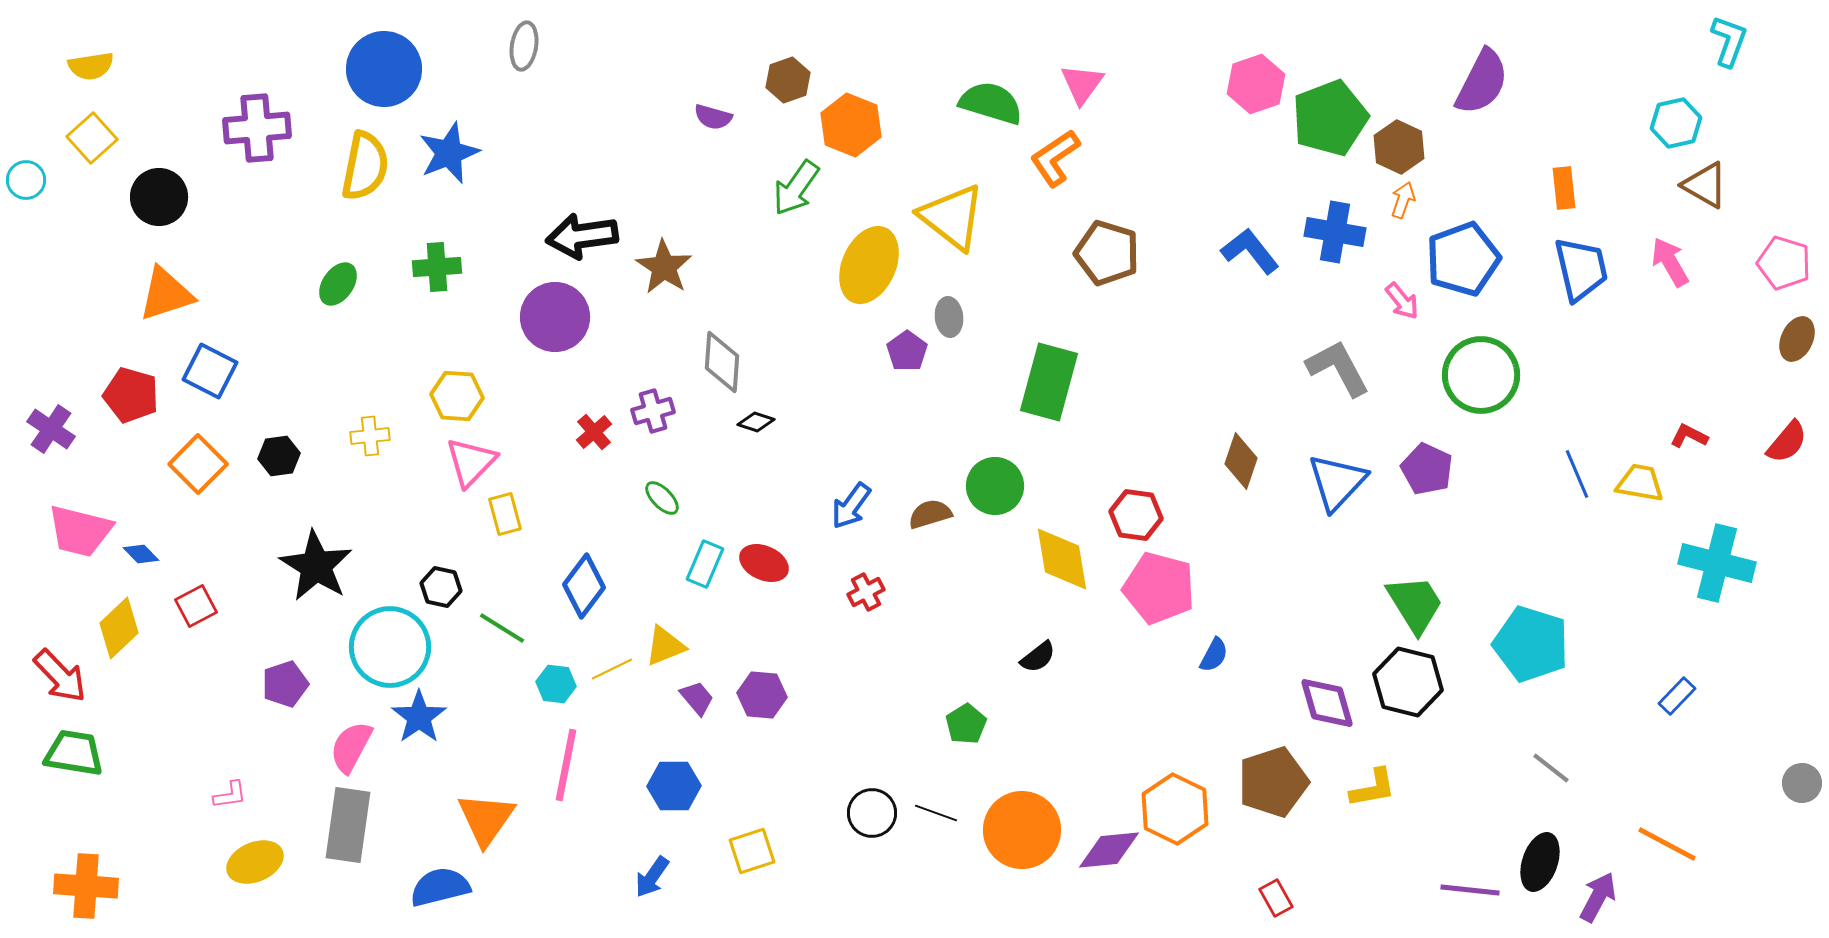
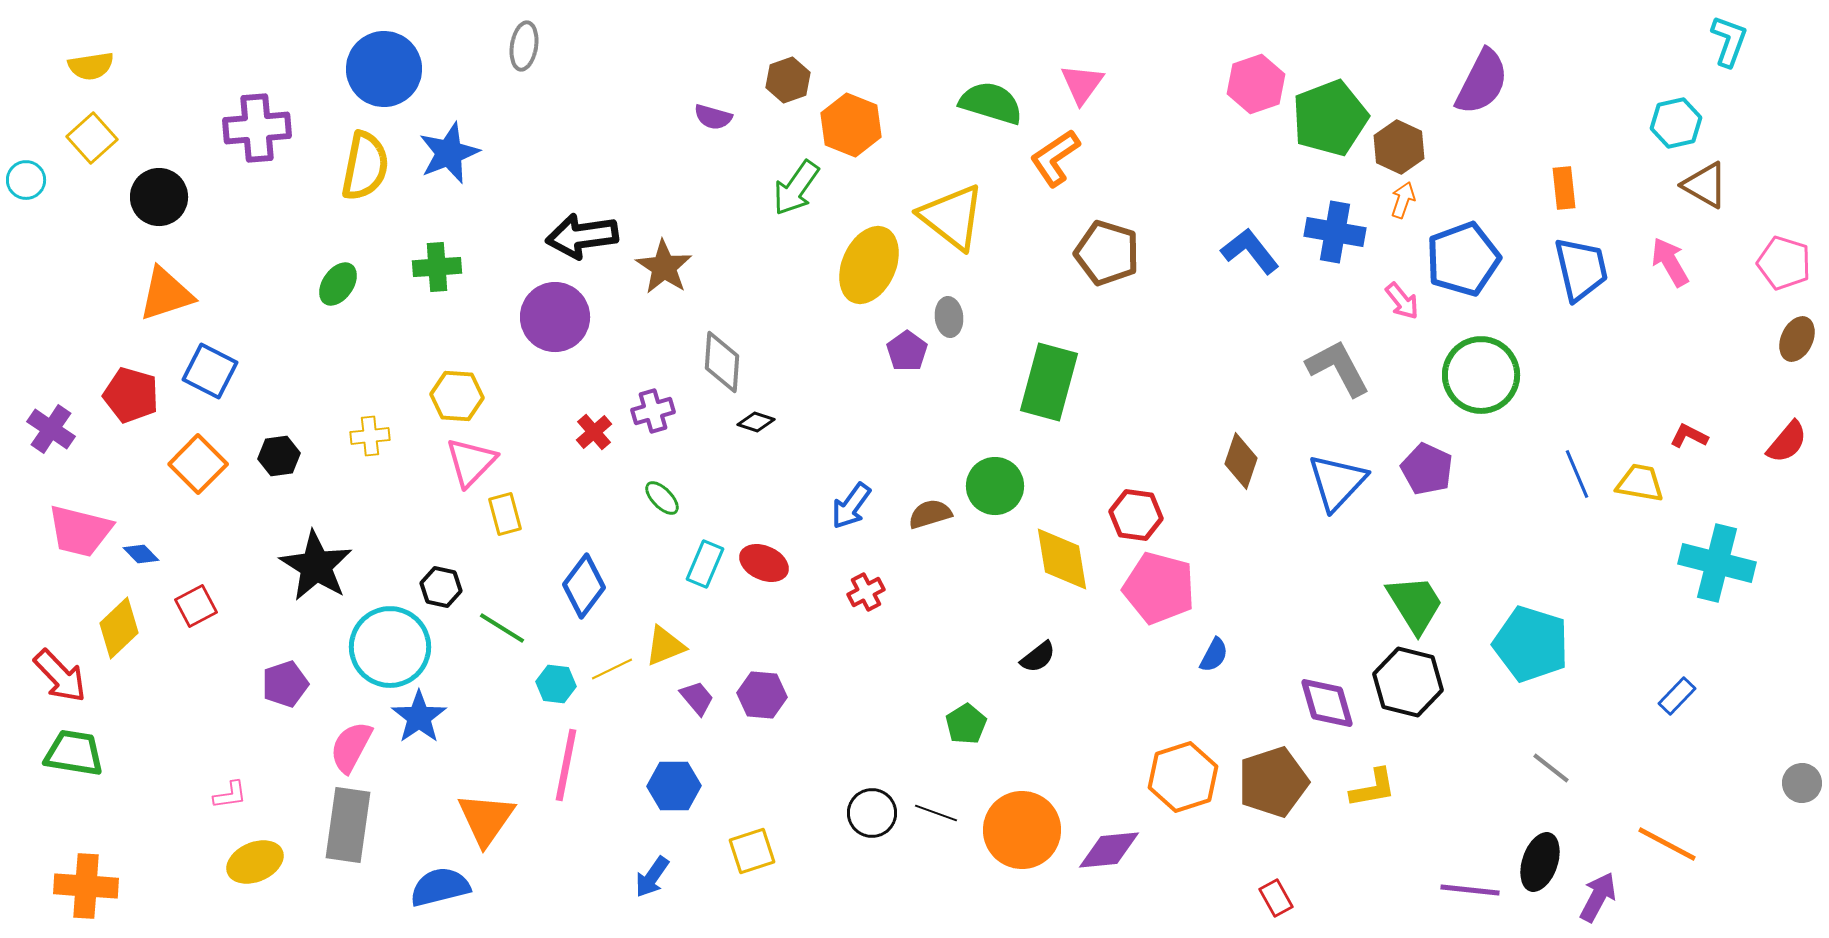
orange hexagon at (1175, 809): moved 8 px right, 32 px up; rotated 16 degrees clockwise
